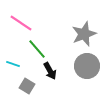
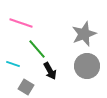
pink line: rotated 15 degrees counterclockwise
gray square: moved 1 px left, 1 px down
